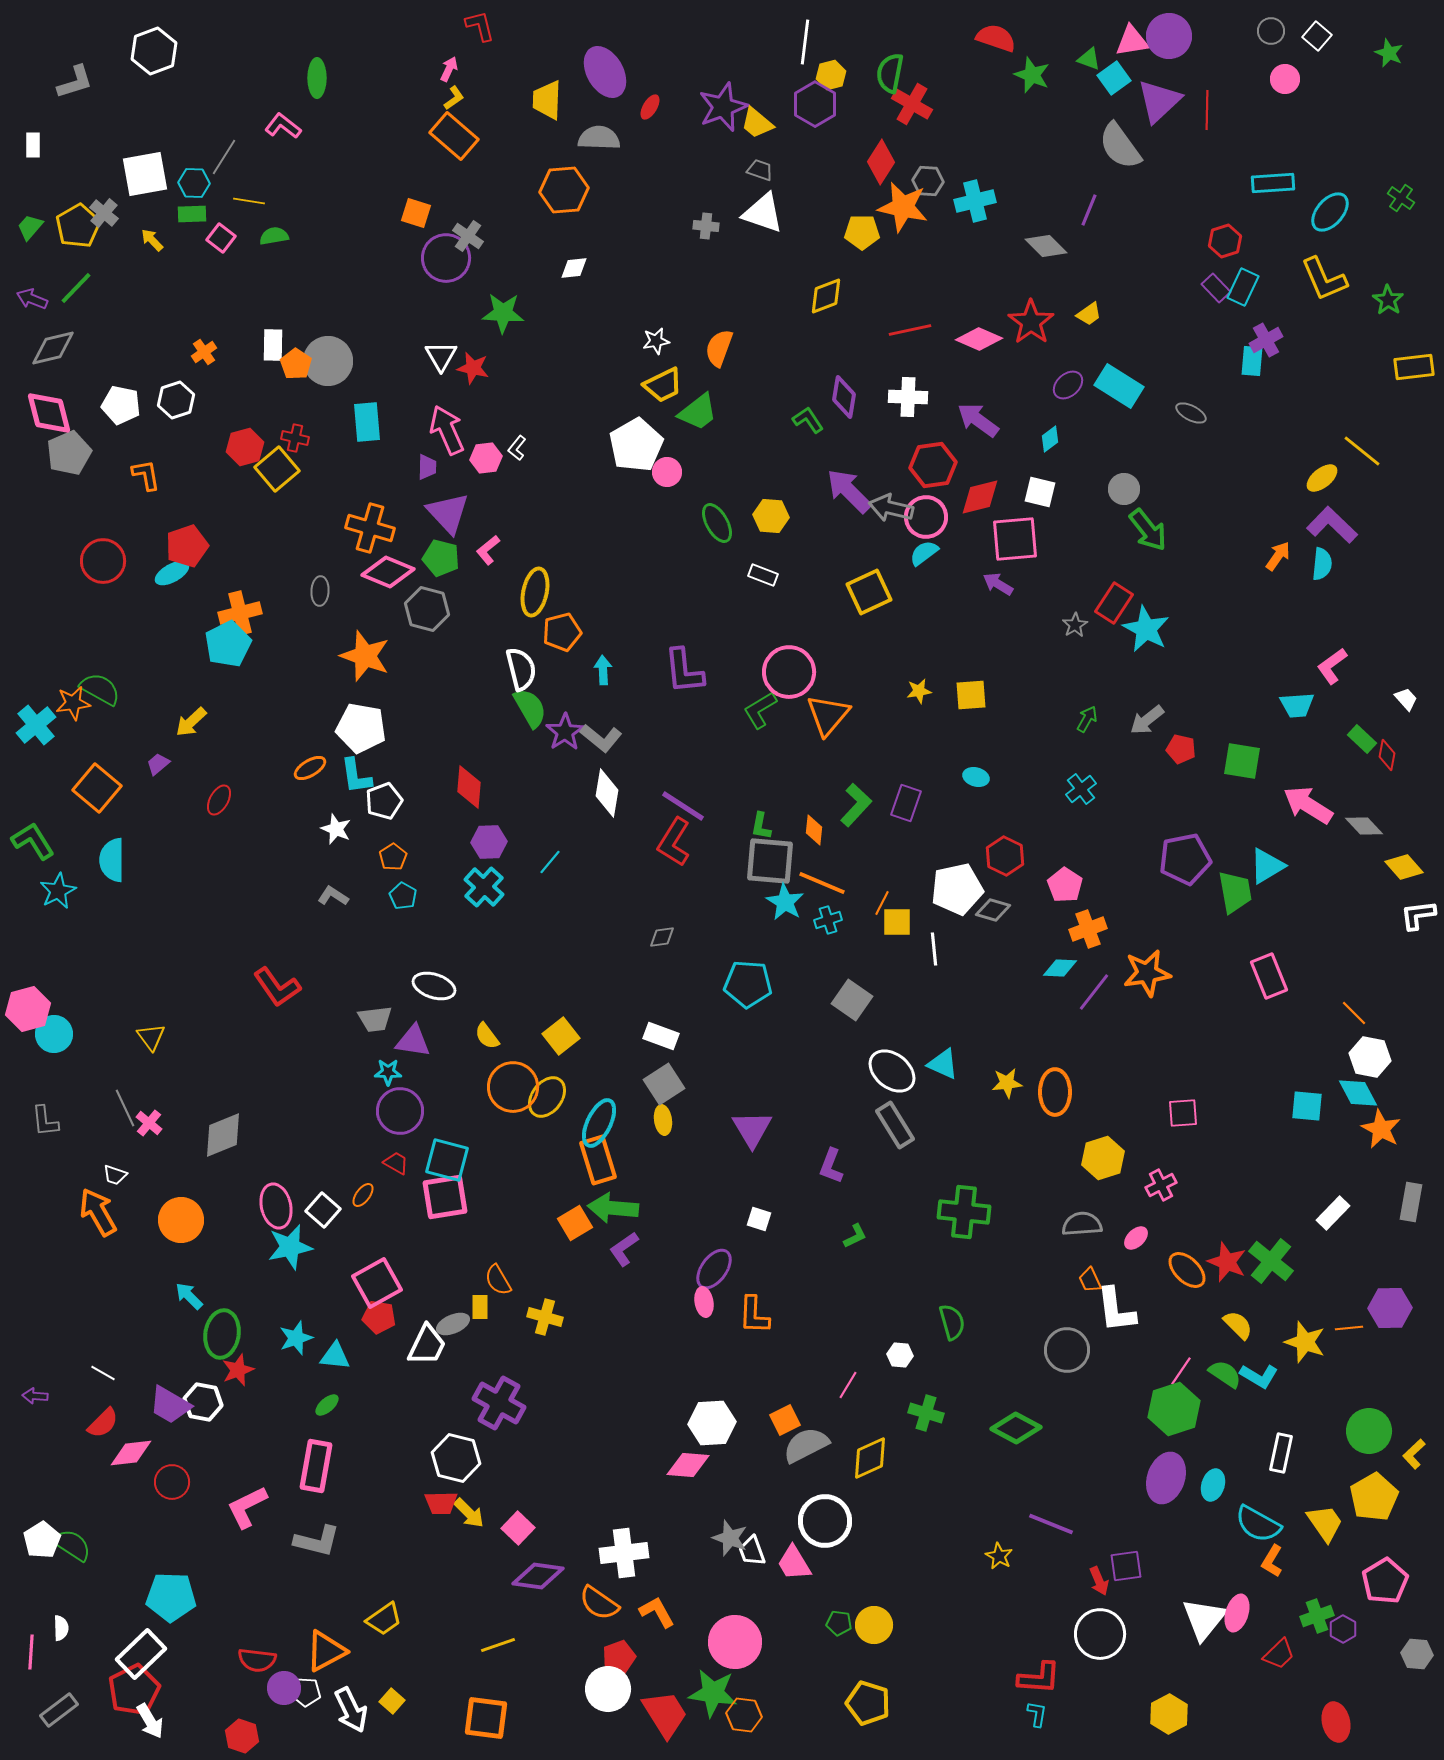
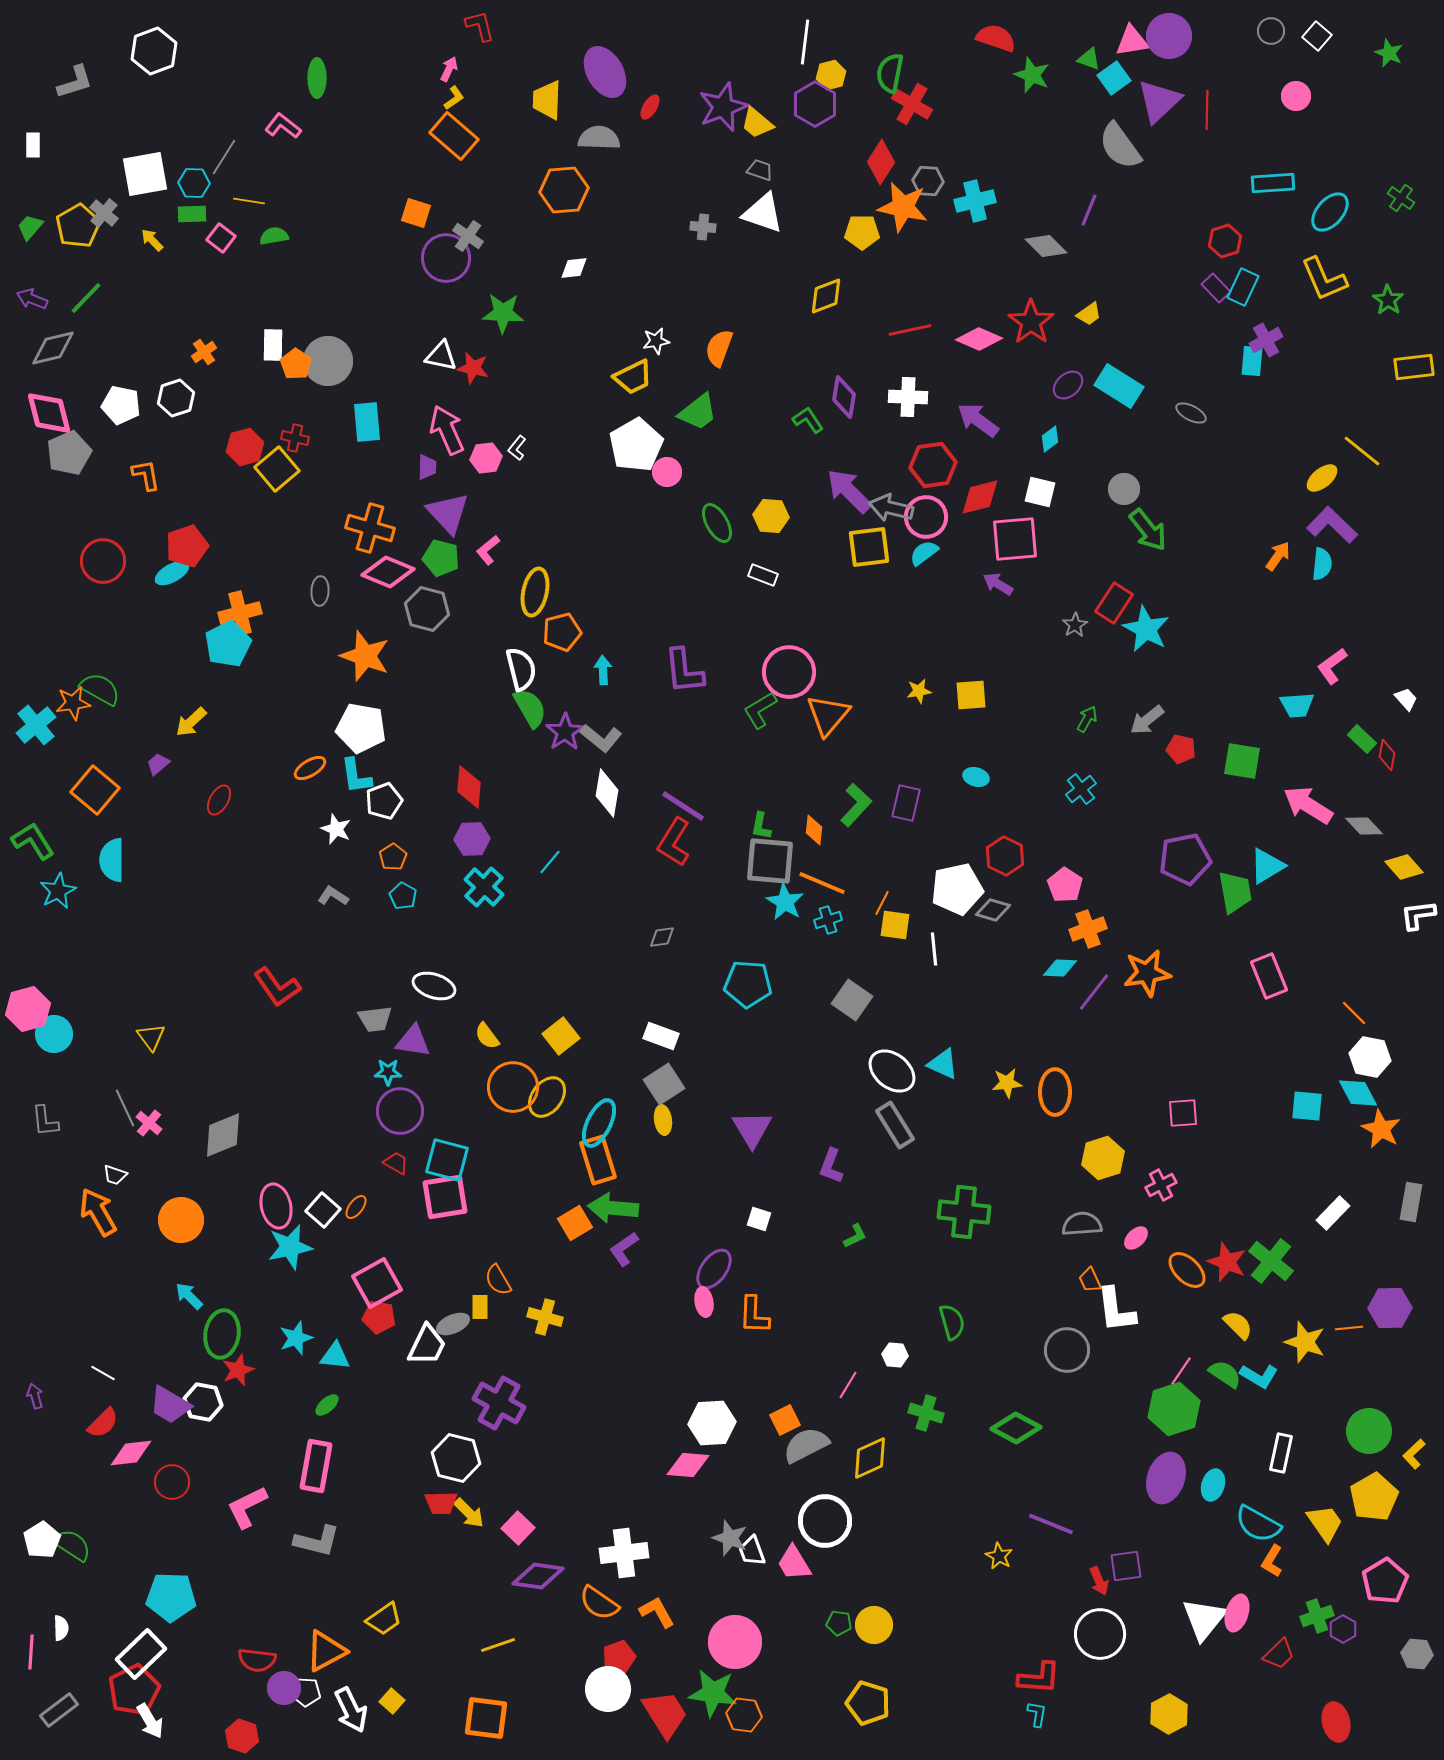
pink circle at (1285, 79): moved 11 px right, 17 px down
gray cross at (706, 226): moved 3 px left, 1 px down
green line at (76, 288): moved 10 px right, 10 px down
white triangle at (441, 356): rotated 48 degrees counterclockwise
yellow trapezoid at (663, 385): moved 30 px left, 8 px up
white hexagon at (176, 400): moved 2 px up
yellow square at (869, 592): moved 45 px up; rotated 18 degrees clockwise
orange square at (97, 788): moved 2 px left, 2 px down
purple rectangle at (906, 803): rotated 6 degrees counterclockwise
purple hexagon at (489, 842): moved 17 px left, 3 px up
yellow square at (897, 922): moved 2 px left, 3 px down; rotated 8 degrees clockwise
orange ellipse at (363, 1195): moved 7 px left, 12 px down
white hexagon at (900, 1355): moved 5 px left
purple arrow at (35, 1396): rotated 70 degrees clockwise
